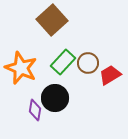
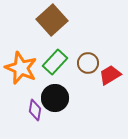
green rectangle: moved 8 px left
